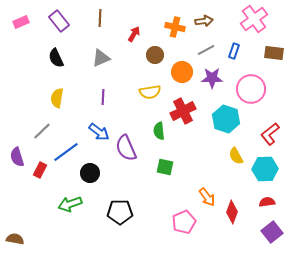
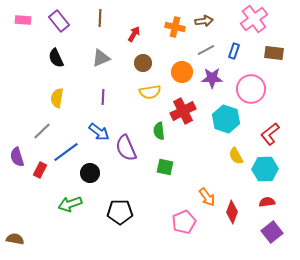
pink rectangle at (21, 22): moved 2 px right, 2 px up; rotated 28 degrees clockwise
brown circle at (155, 55): moved 12 px left, 8 px down
